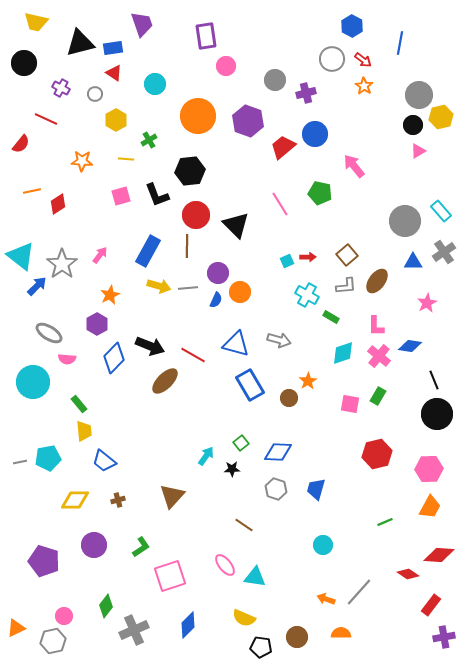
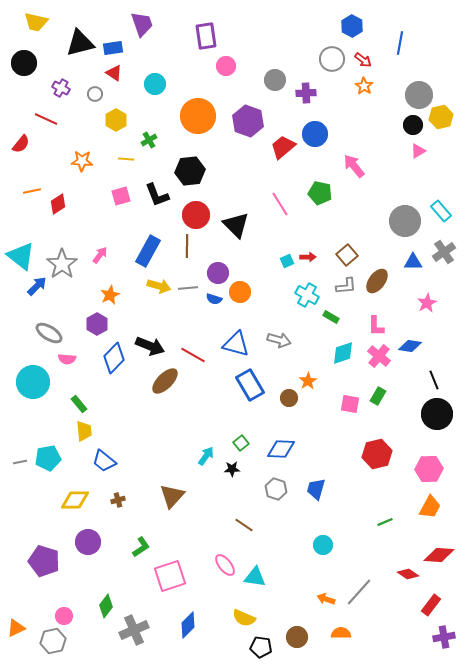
purple cross at (306, 93): rotated 12 degrees clockwise
blue semicircle at (216, 300): moved 2 px left, 1 px up; rotated 84 degrees clockwise
blue diamond at (278, 452): moved 3 px right, 3 px up
purple circle at (94, 545): moved 6 px left, 3 px up
